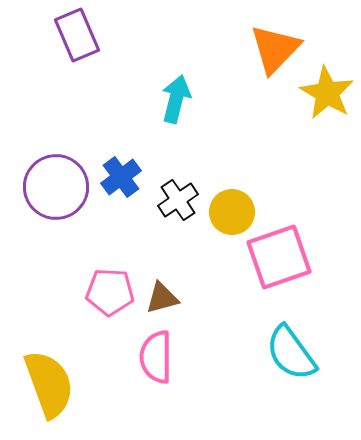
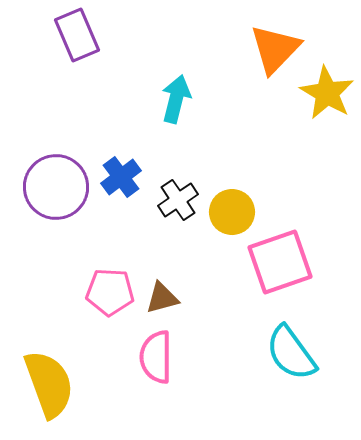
pink square: moved 1 px right, 5 px down
